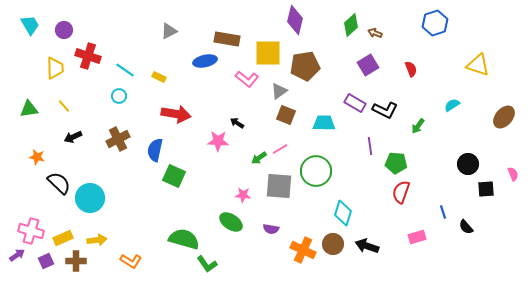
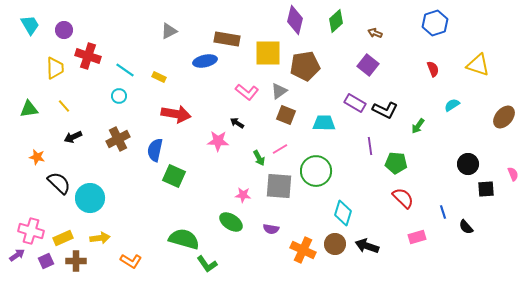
green diamond at (351, 25): moved 15 px left, 4 px up
purple square at (368, 65): rotated 20 degrees counterclockwise
red semicircle at (411, 69): moved 22 px right
pink L-shape at (247, 79): moved 13 px down
green arrow at (259, 158): rotated 84 degrees counterclockwise
red semicircle at (401, 192): moved 2 px right, 6 px down; rotated 115 degrees clockwise
yellow arrow at (97, 240): moved 3 px right, 2 px up
brown circle at (333, 244): moved 2 px right
